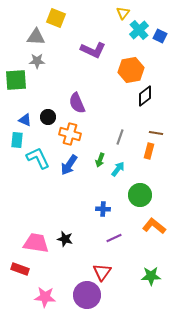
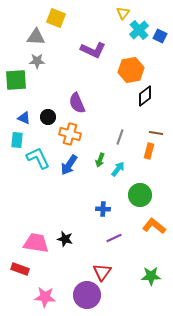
blue triangle: moved 1 px left, 2 px up
